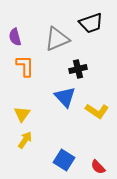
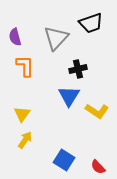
gray triangle: moved 1 px left, 1 px up; rotated 24 degrees counterclockwise
blue triangle: moved 4 px right, 1 px up; rotated 15 degrees clockwise
